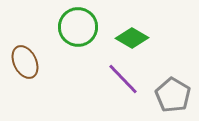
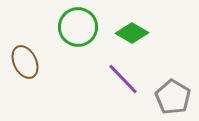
green diamond: moved 5 px up
gray pentagon: moved 2 px down
